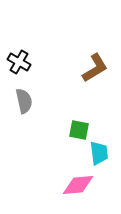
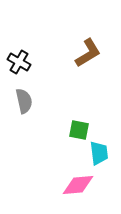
brown L-shape: moved 7 px left, 15 px up
